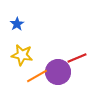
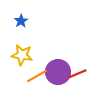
blue star: moved 4 px right, 3 px up
red line: moved 16 px down
